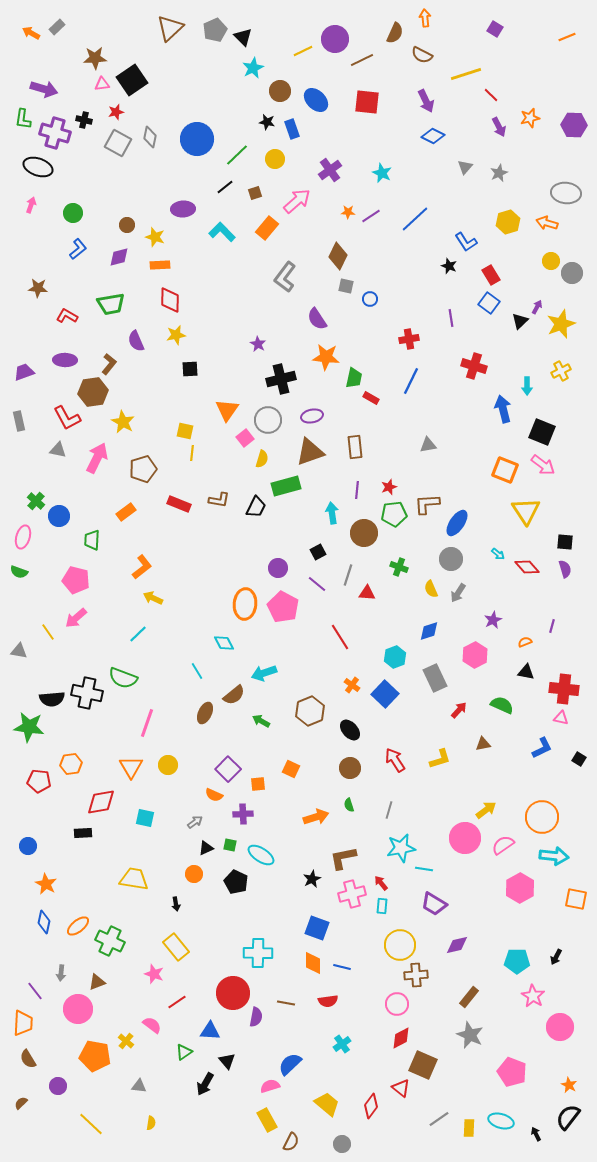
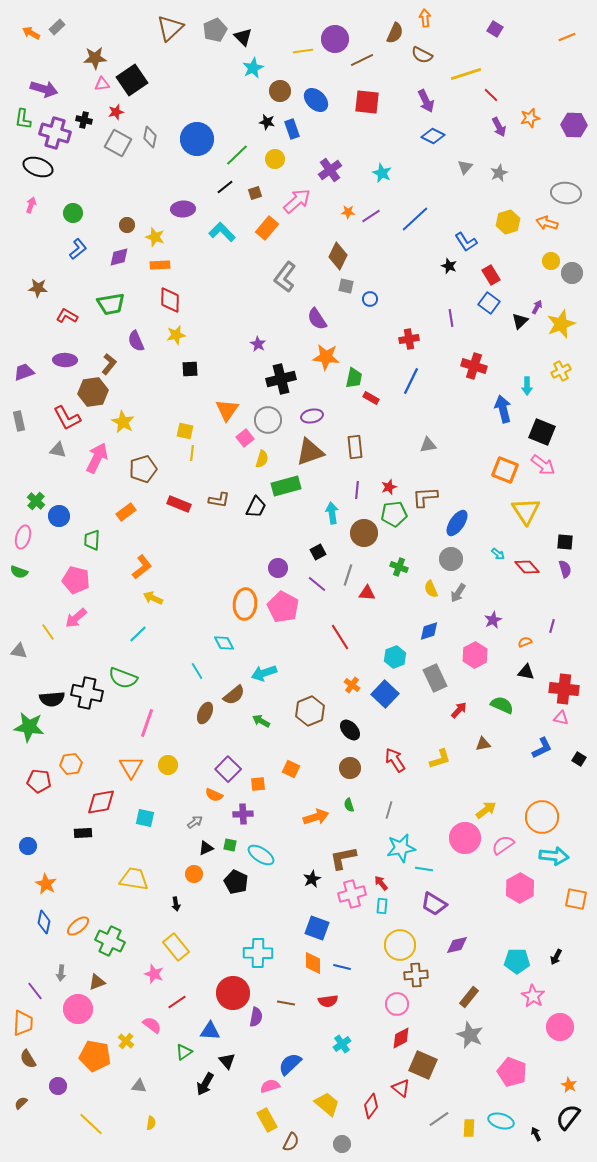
yellow line at (303, 51): rotated 18 degrees clockwise
brown L-shape at (427, 504): moved 2 px left, 7 px up
